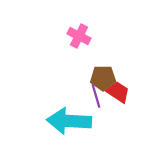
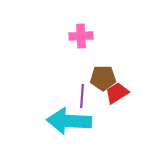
pink cross: moved 2 px right; rotated 30 degrees counterclockwise
red trapezoid: moved 1 px left, 1 px down; rotated 65 degrees counterclockwise
purple line: moved 14 px left; rotated 20 degrees clockwise
